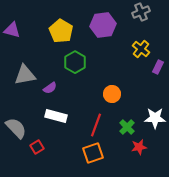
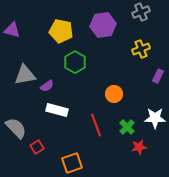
yellow pentagon: rotated 20 degrees counterclockwise
yellow cross: rotated 30 degrees clockwise
purple rectangle: moved 9 px down
purple semicircle: moved 3 px left, 2 px up
orange circle: moved 2 px right
white rectangle: moved 1 px right, 6 px up
red line: rotated 40 degrees counterclockwise
orange square: moved 21 px left, 10 px down
